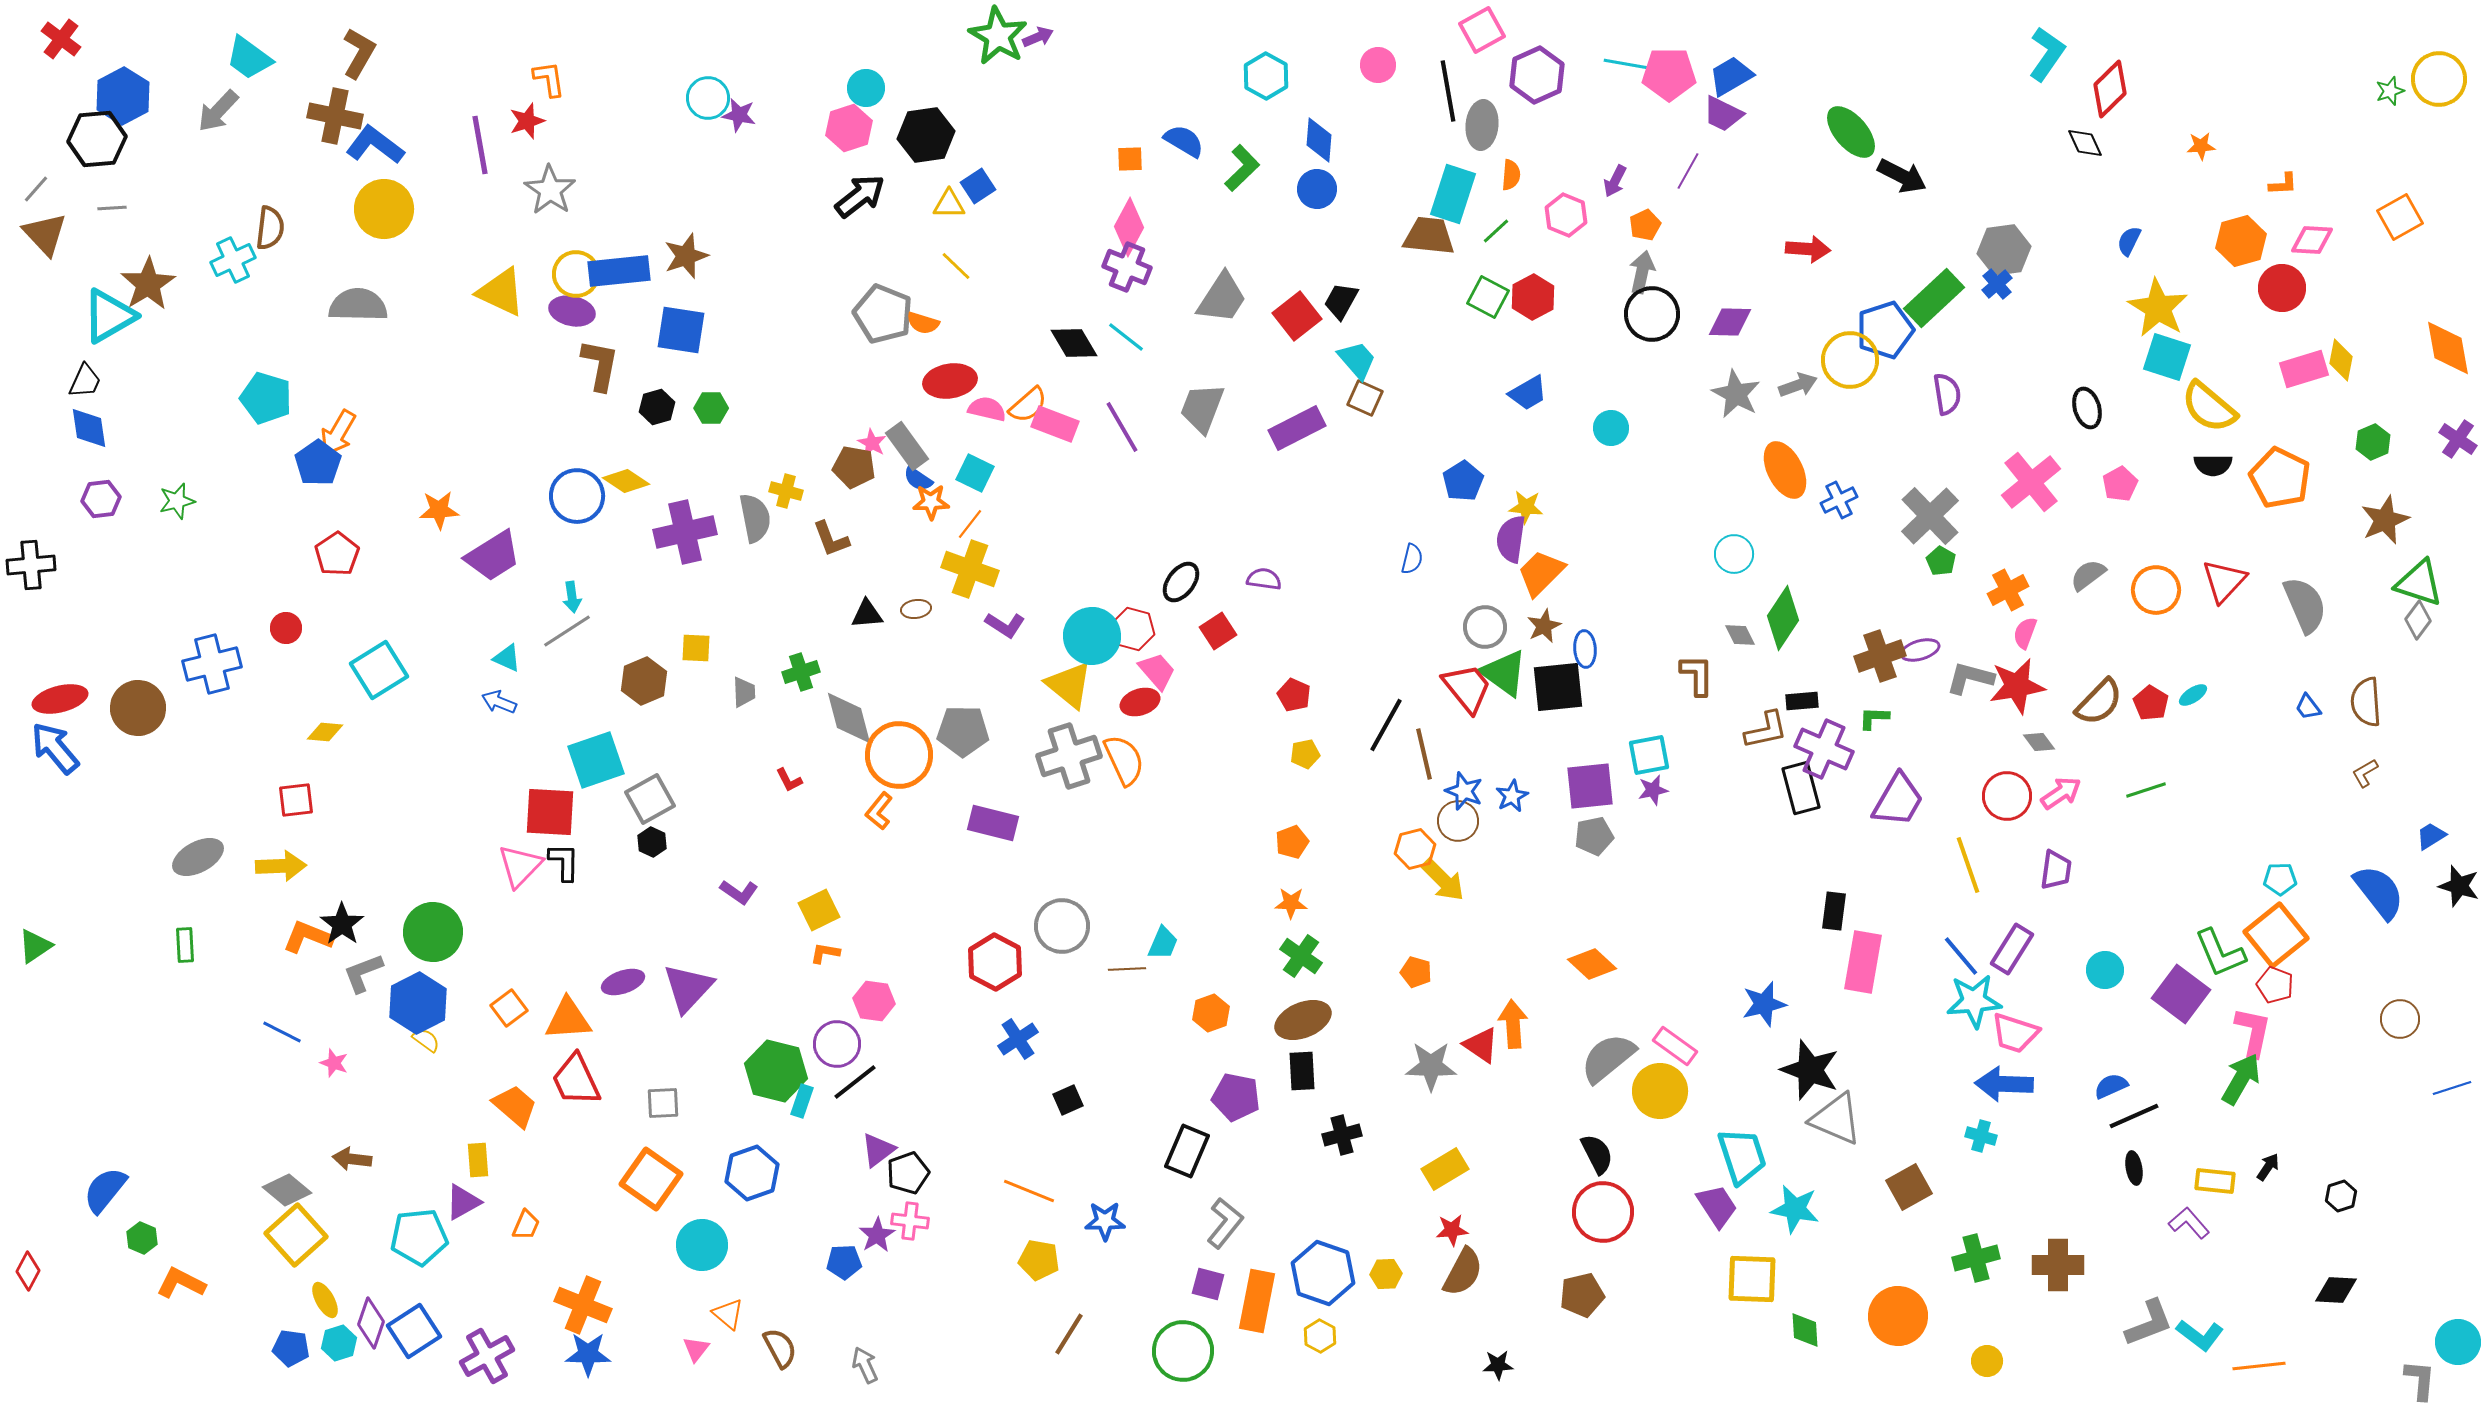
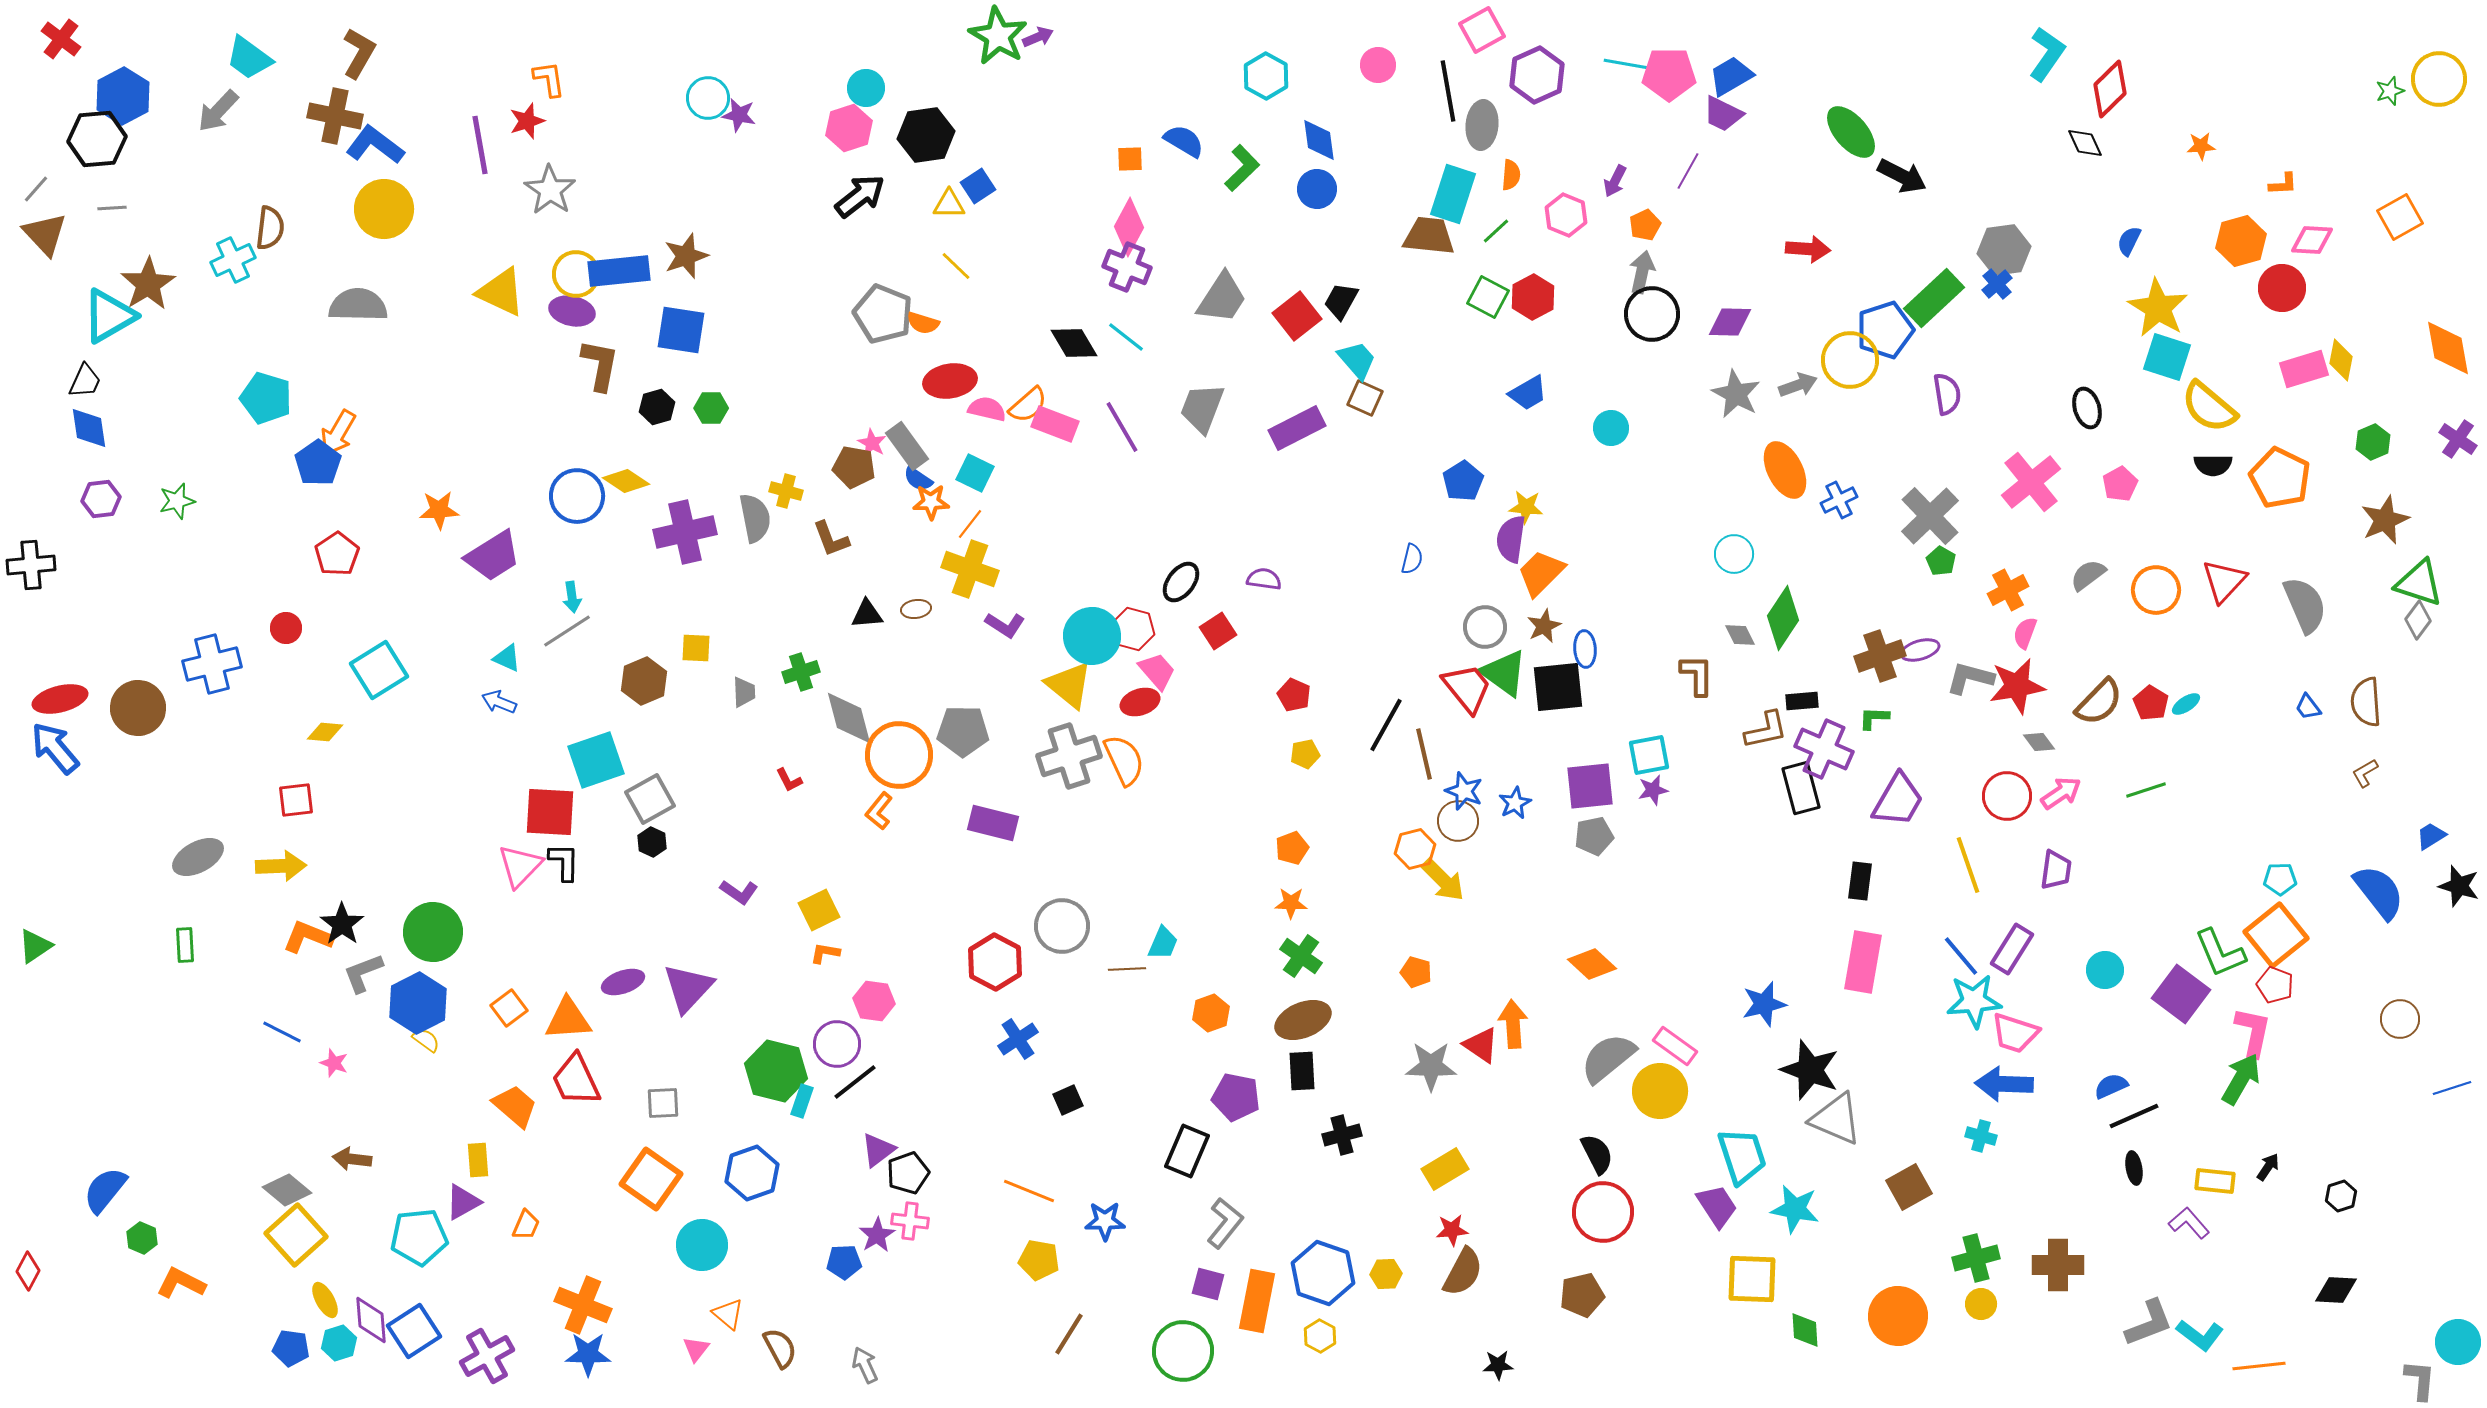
blue diamond at (1319, 140): rotated 12 degrees counterclockwise
cyan ellipse at (2193, 695): moved 7 px left, 9 px down
blue star at (1512, 796): moved 3 px right, 7 px down
orange pentagon at (1292, 842): moved 6 px down
black rectangle at (1834, 911): moved 26 px right, 30 px up
purple diamond at (371, 1323): moved 3 px up; rotated 24 degrees counterclockwise
yellow circle at (1987, 1361): moved 6 px left, 57 px up
